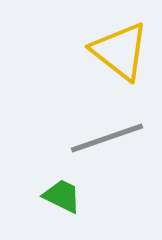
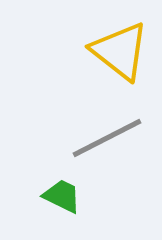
gray line: rotated 8 degrees counterclockwise
